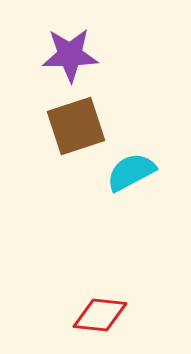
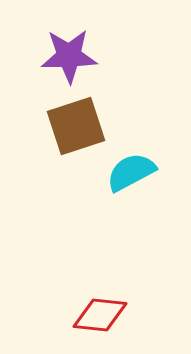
purple star: moved 1 px left, 1 px down
